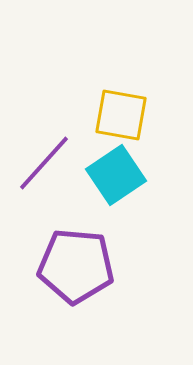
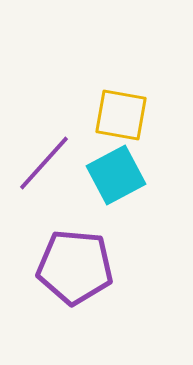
cyan square: rotated 6 degrees clockwise
purple pentagon: moved 1 px left, 1 px down
